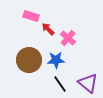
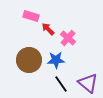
black line: moved 1 px right
